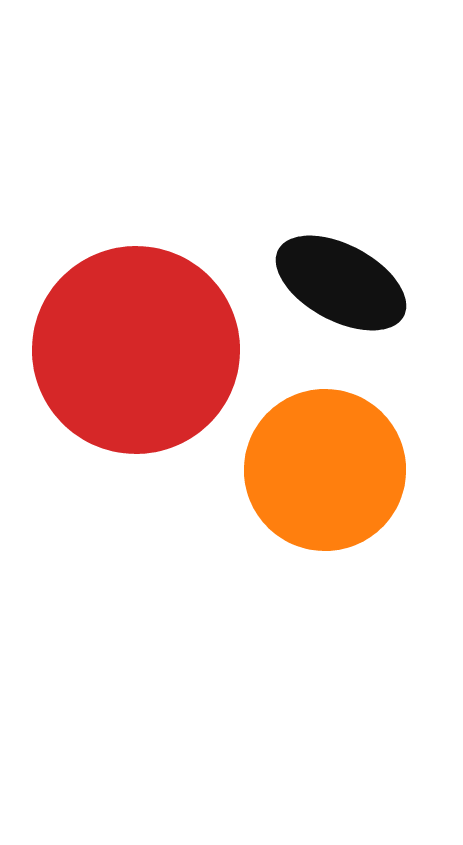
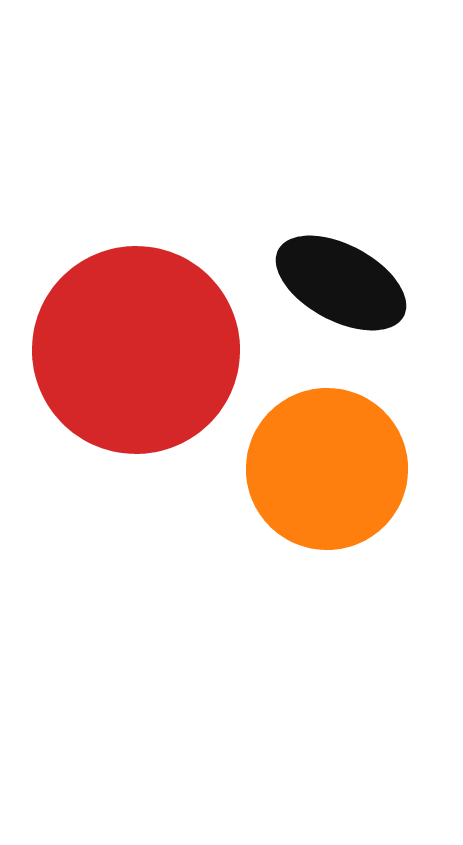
orange circle: moved 2 px right, 1 px up
